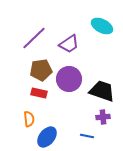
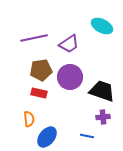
purple line: rotated 32 degrees clockwise
purple circle: moved 1 px right, 2 px up
